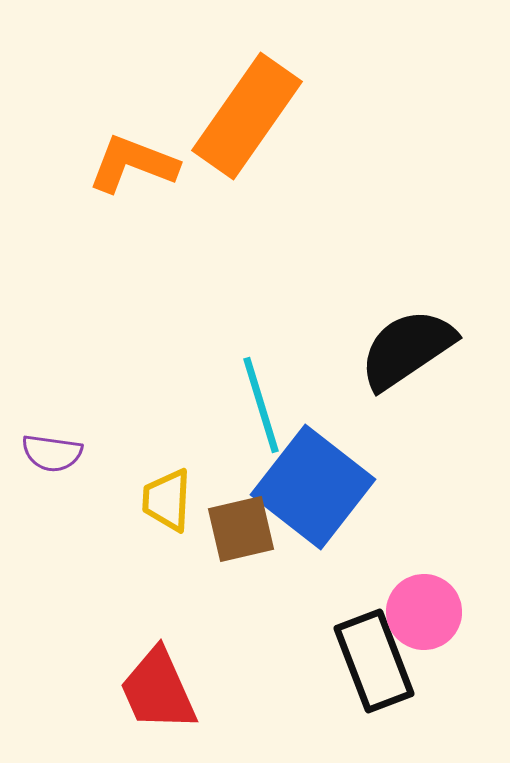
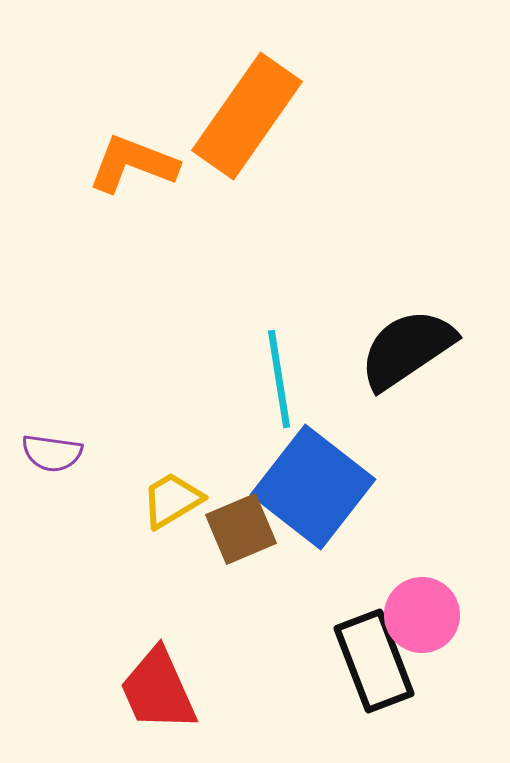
cyan line: moved 18 px right, 26 px up; rotated 8 degrees clockwise
yellow trapezoid: moved 5 px right; rotated 56 degrees clockwise
brown square: rotated 10 degrees counterclockwise
pink circle: moved 2 px left, 3 px down
